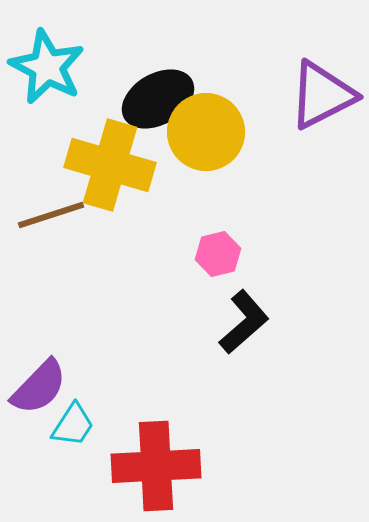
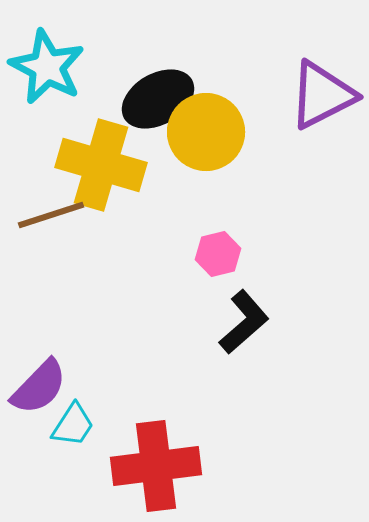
yellow cross: moved 9 px left
red cross: rotated 4 degrees counterclockwise
